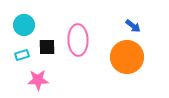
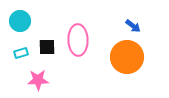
cyan circle: moved 4 px left, 4 px up
cyan rectangle: moved 1 px left, 2 px up
